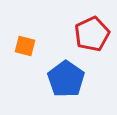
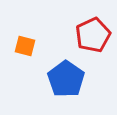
red pentagon: moved 1 px right, 1 px down
